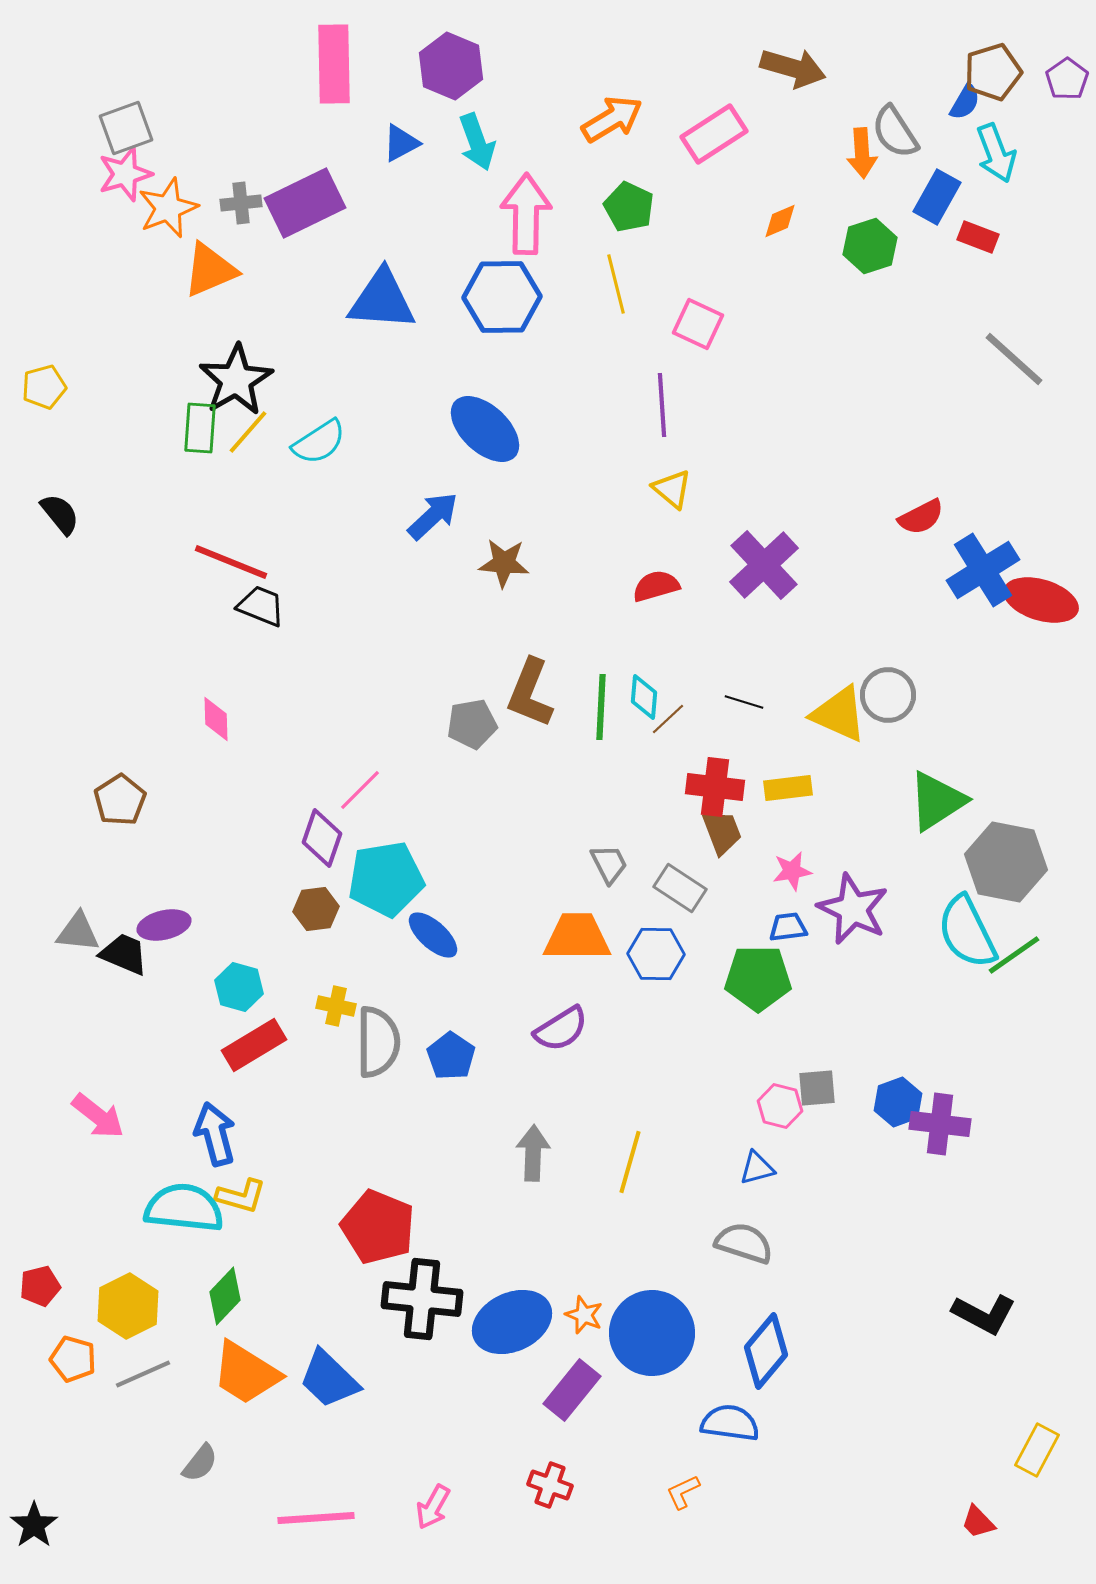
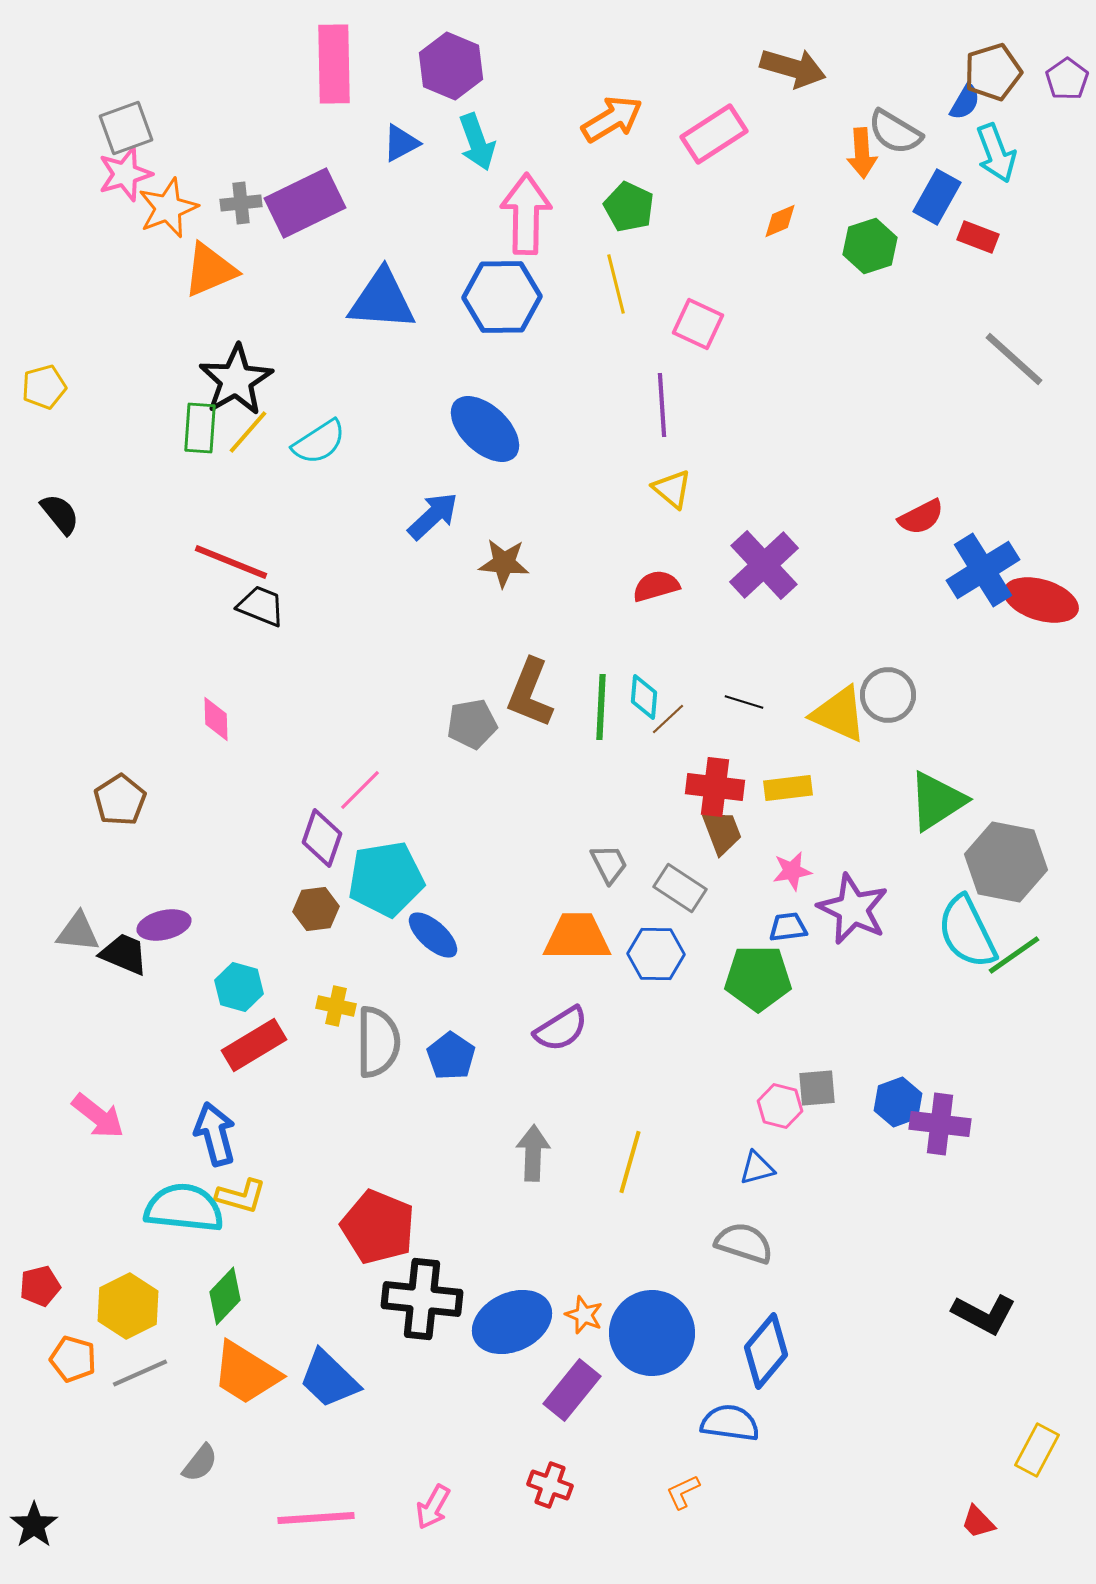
gray semicircle at (895, 132): rotated 26 degrees counterclockwise
gray line at (143, 1374): moved 3 px left, 1 px up
